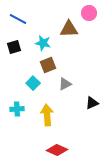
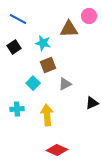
pink circle: moved 3 px down
black square: rotated 16 degrees counterclockwise
